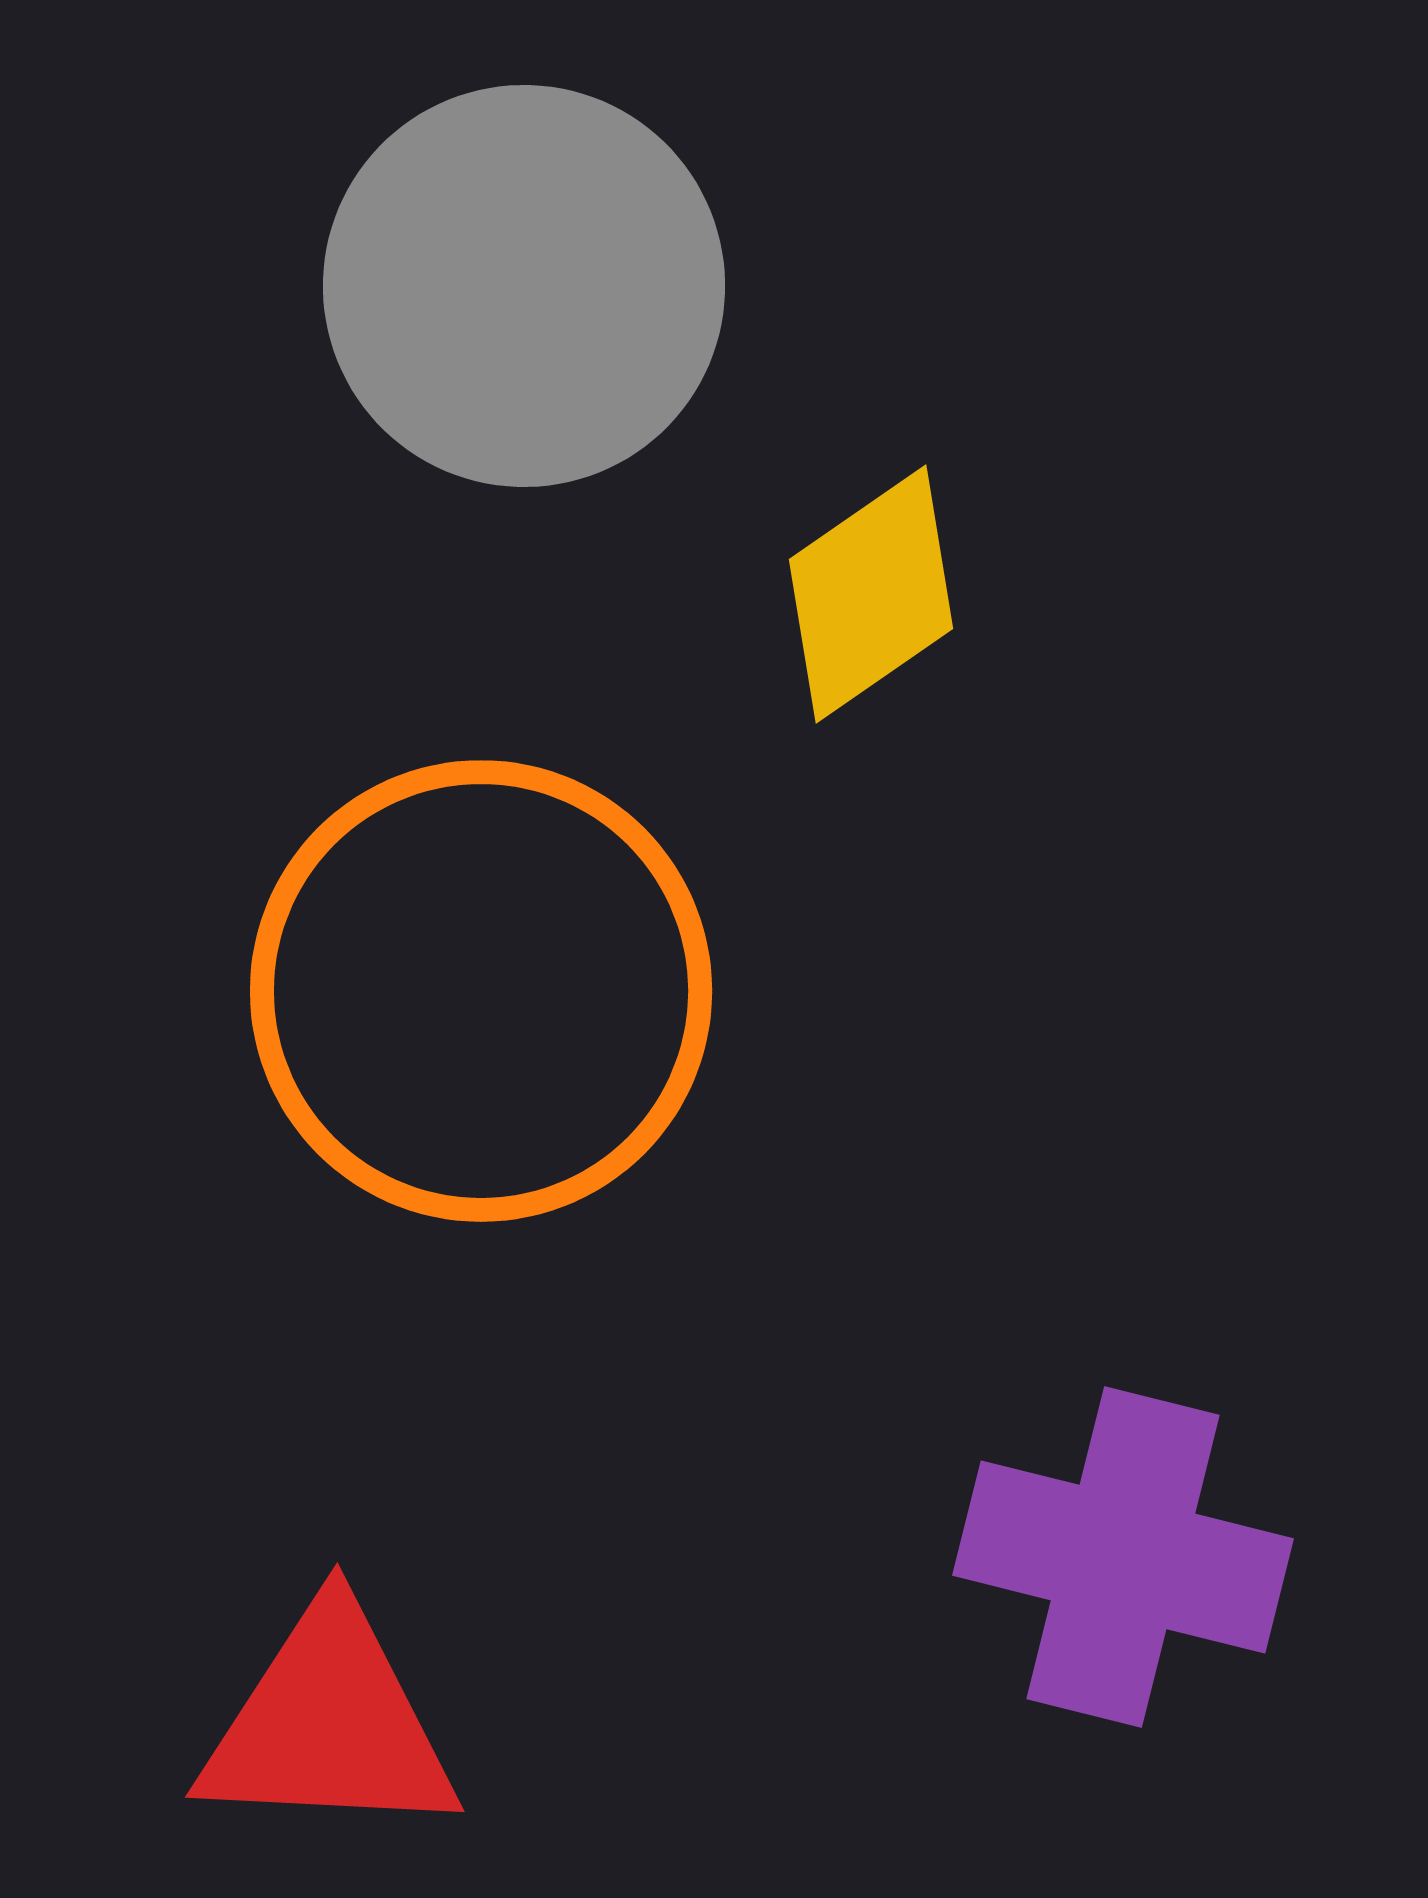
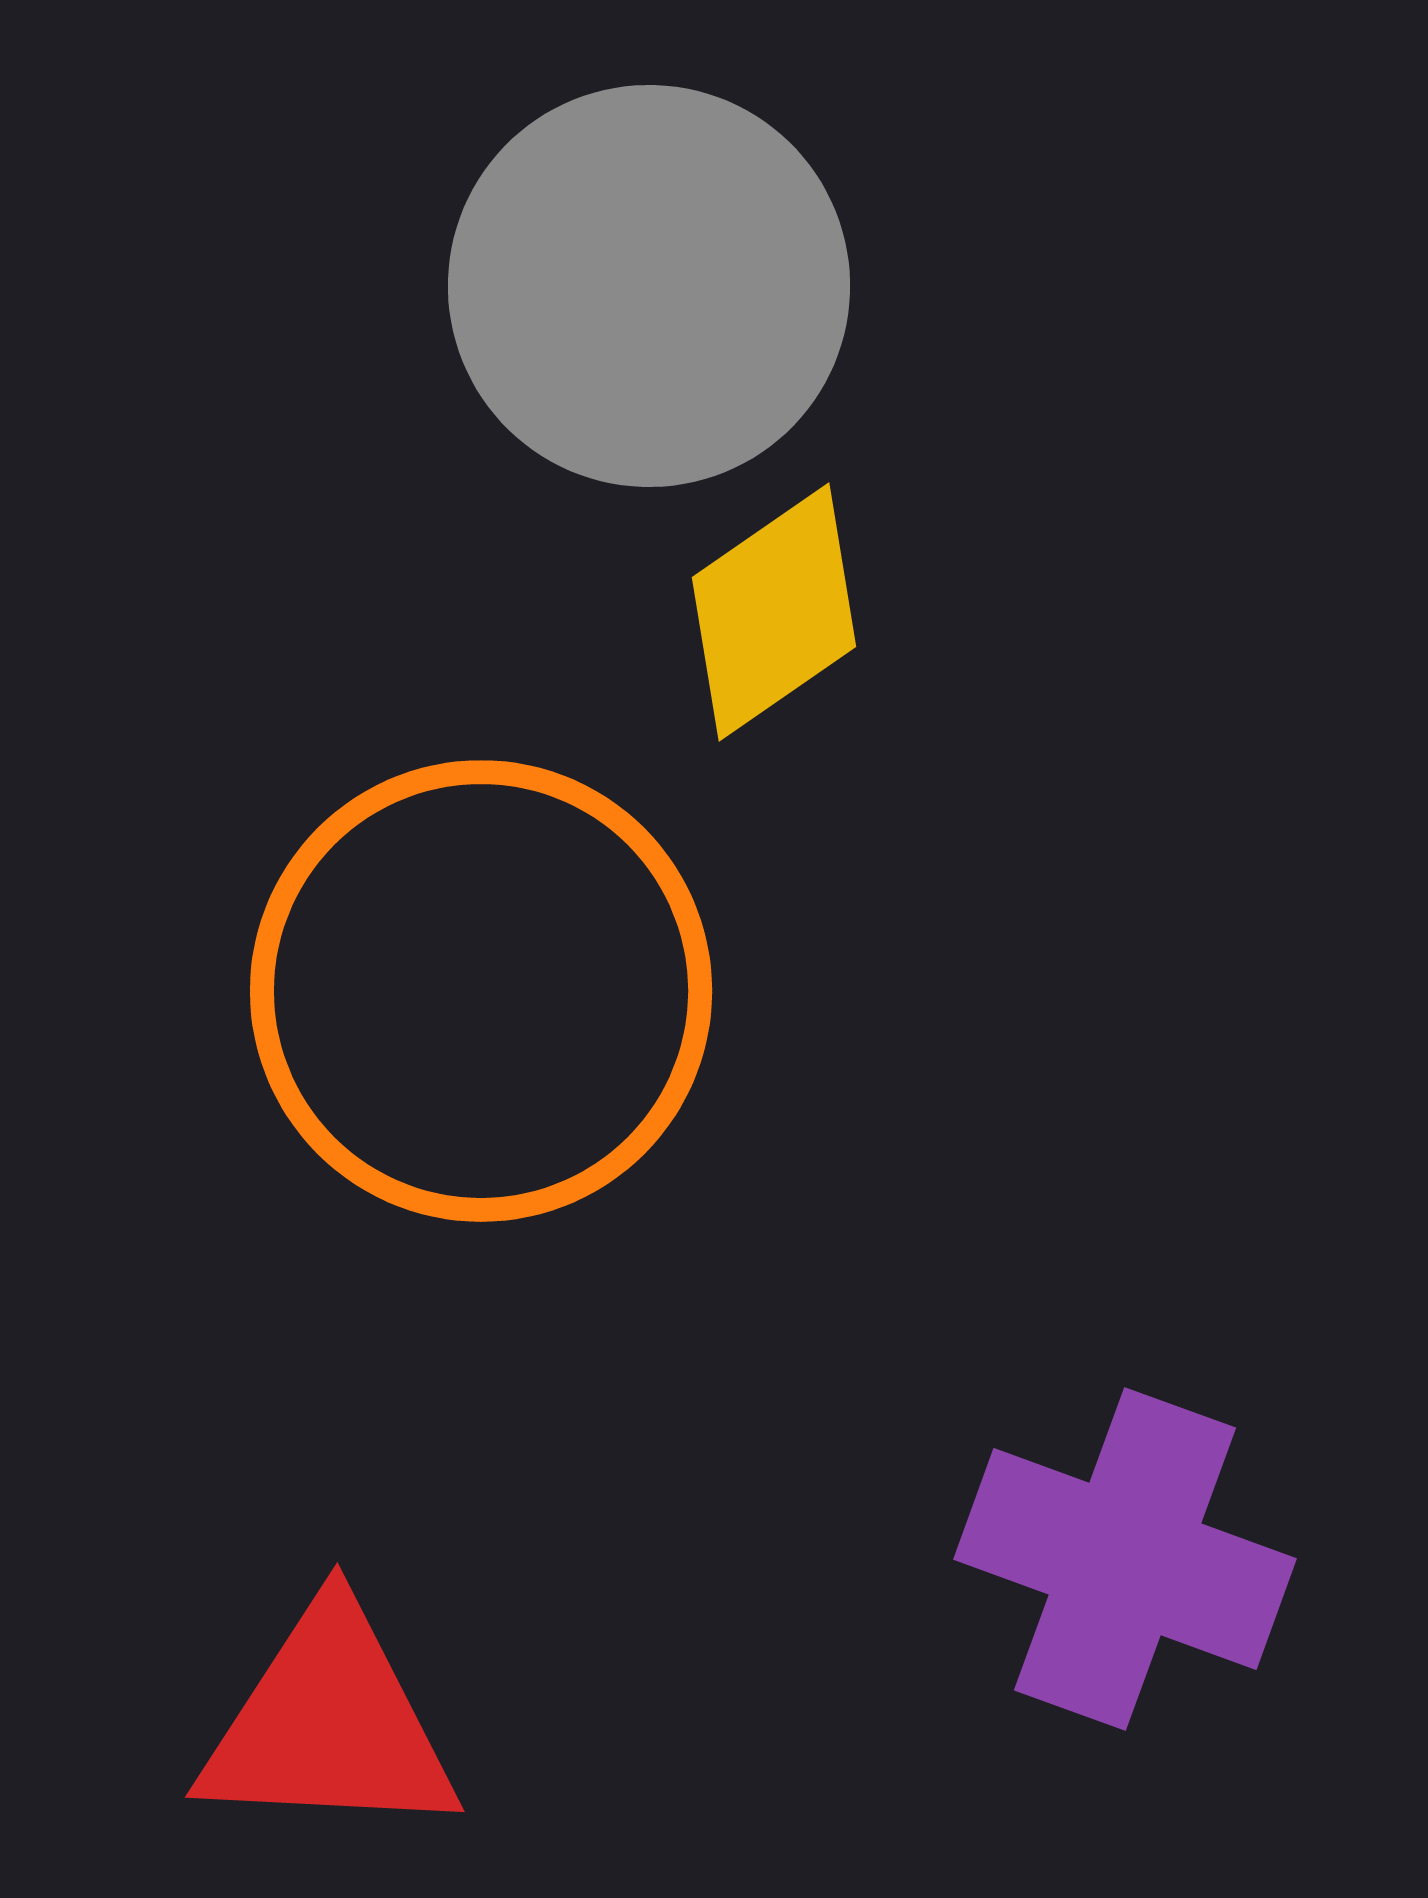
gray circle: moved 125 px right
yellow diamond: moved 97 px left, 18 px down
purple cross: moved 2 px right, 2 px down; rotated 6 degrees clockwise
